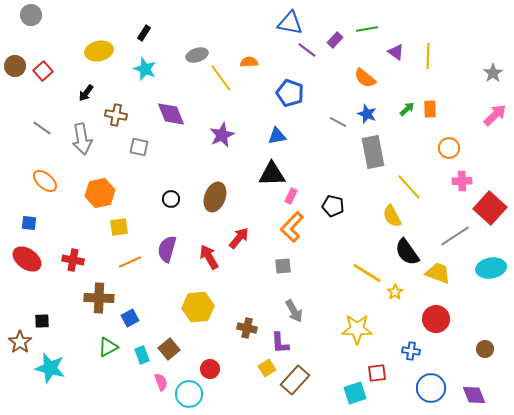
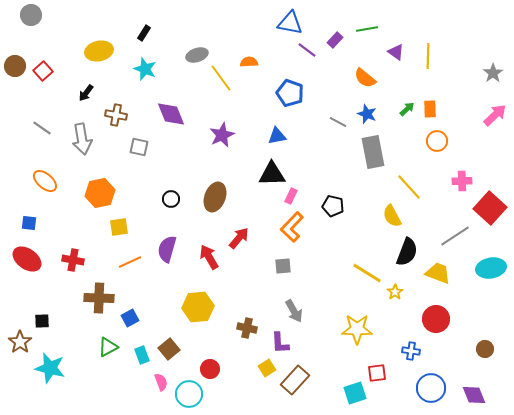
orange circle at (449, 148): moved 12 px left, 7 px up
black semicircle at (407, 252): rotated 124 degrees counterclockwise
